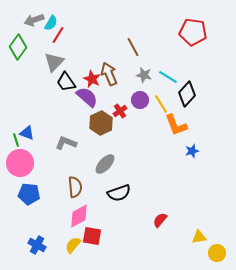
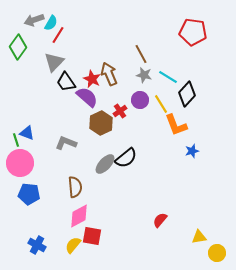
brown line: moved 8 px right, 7 px down
black semicircle: moved 7 px right, 35 px up; rotated 20 degrees counterclockwise
